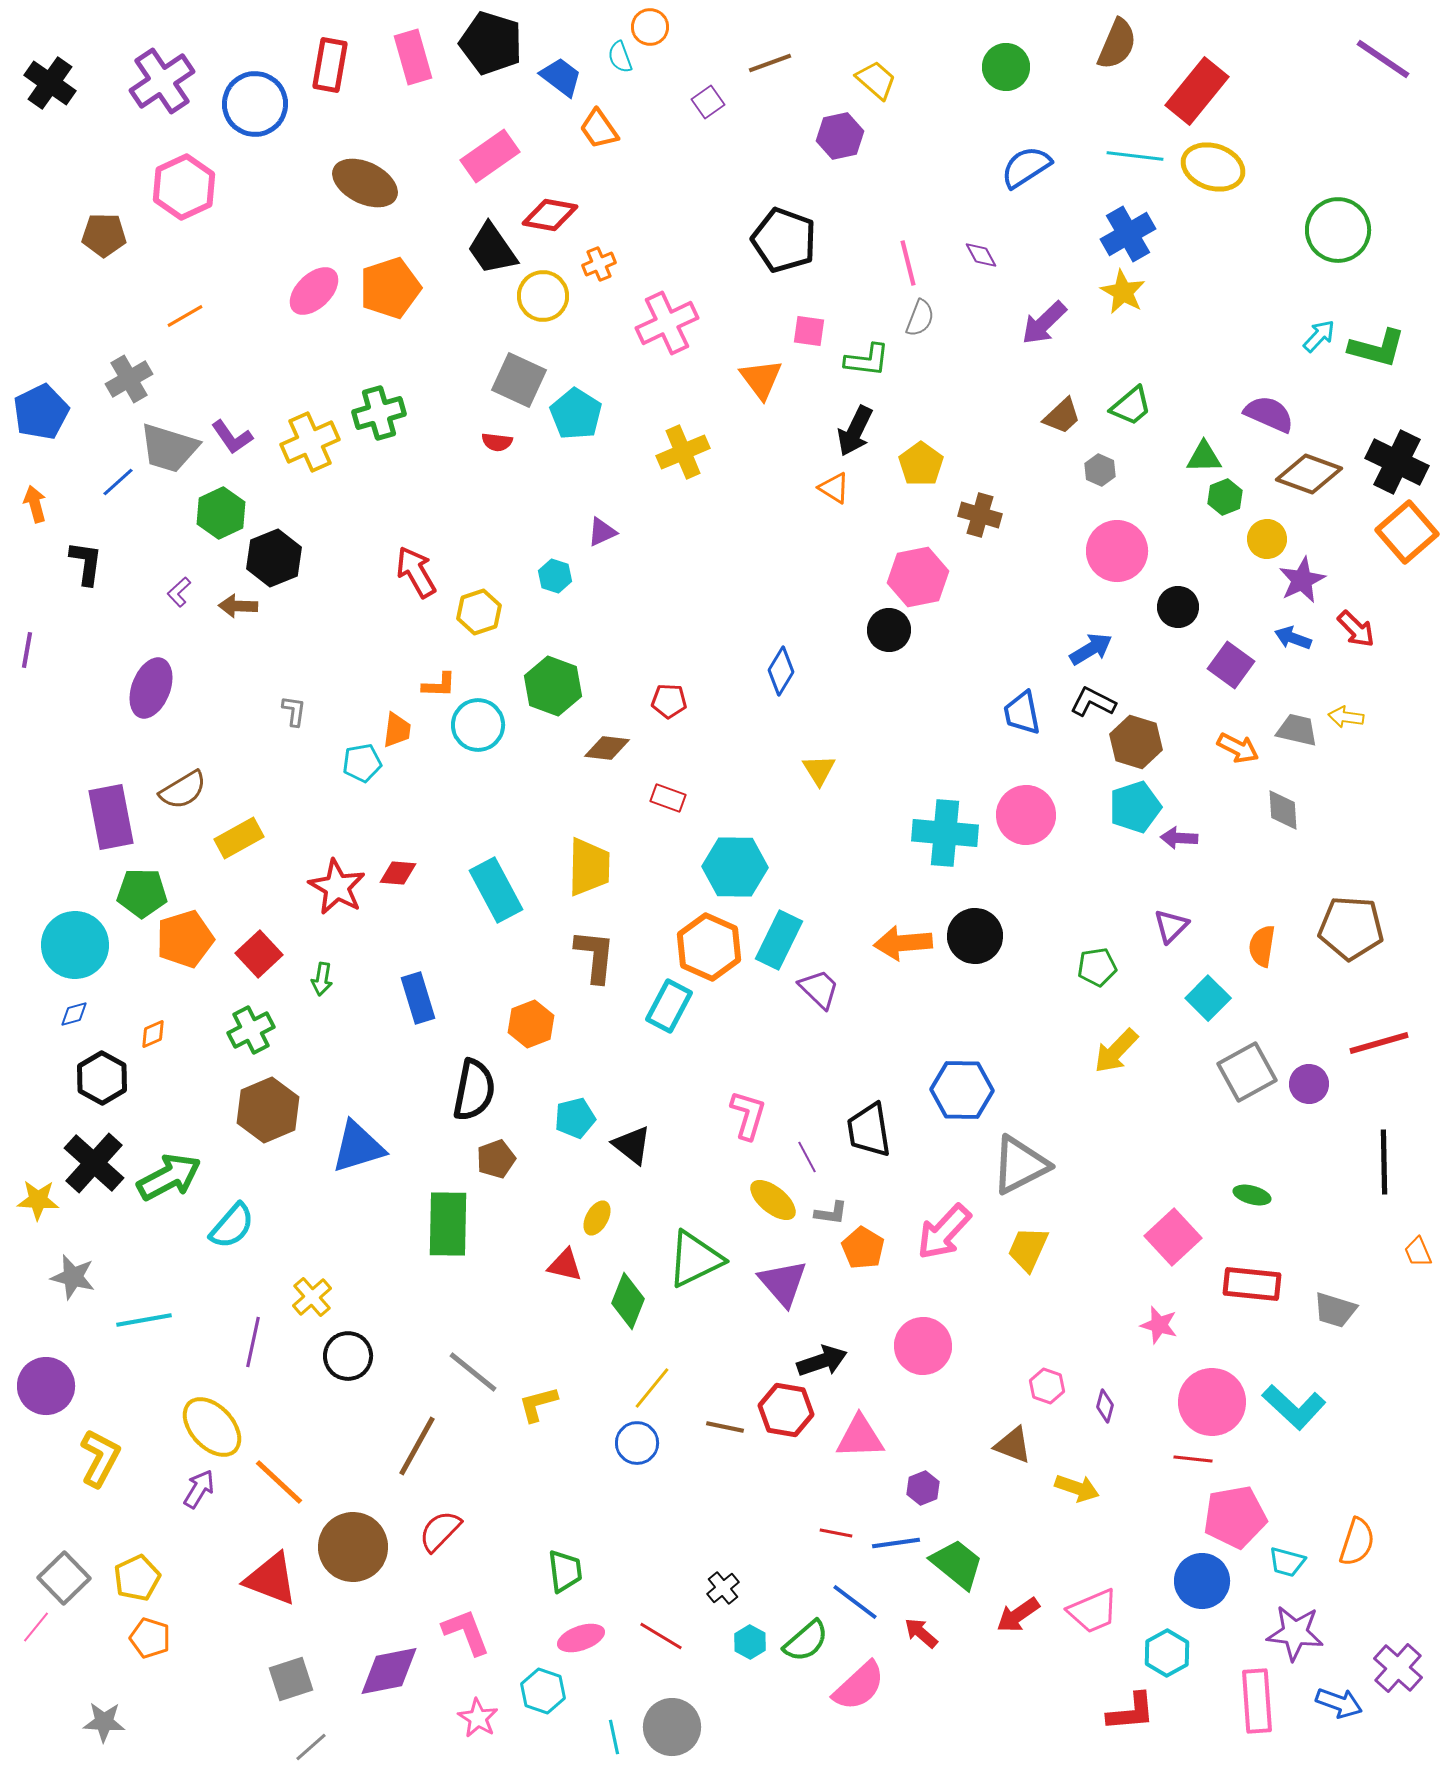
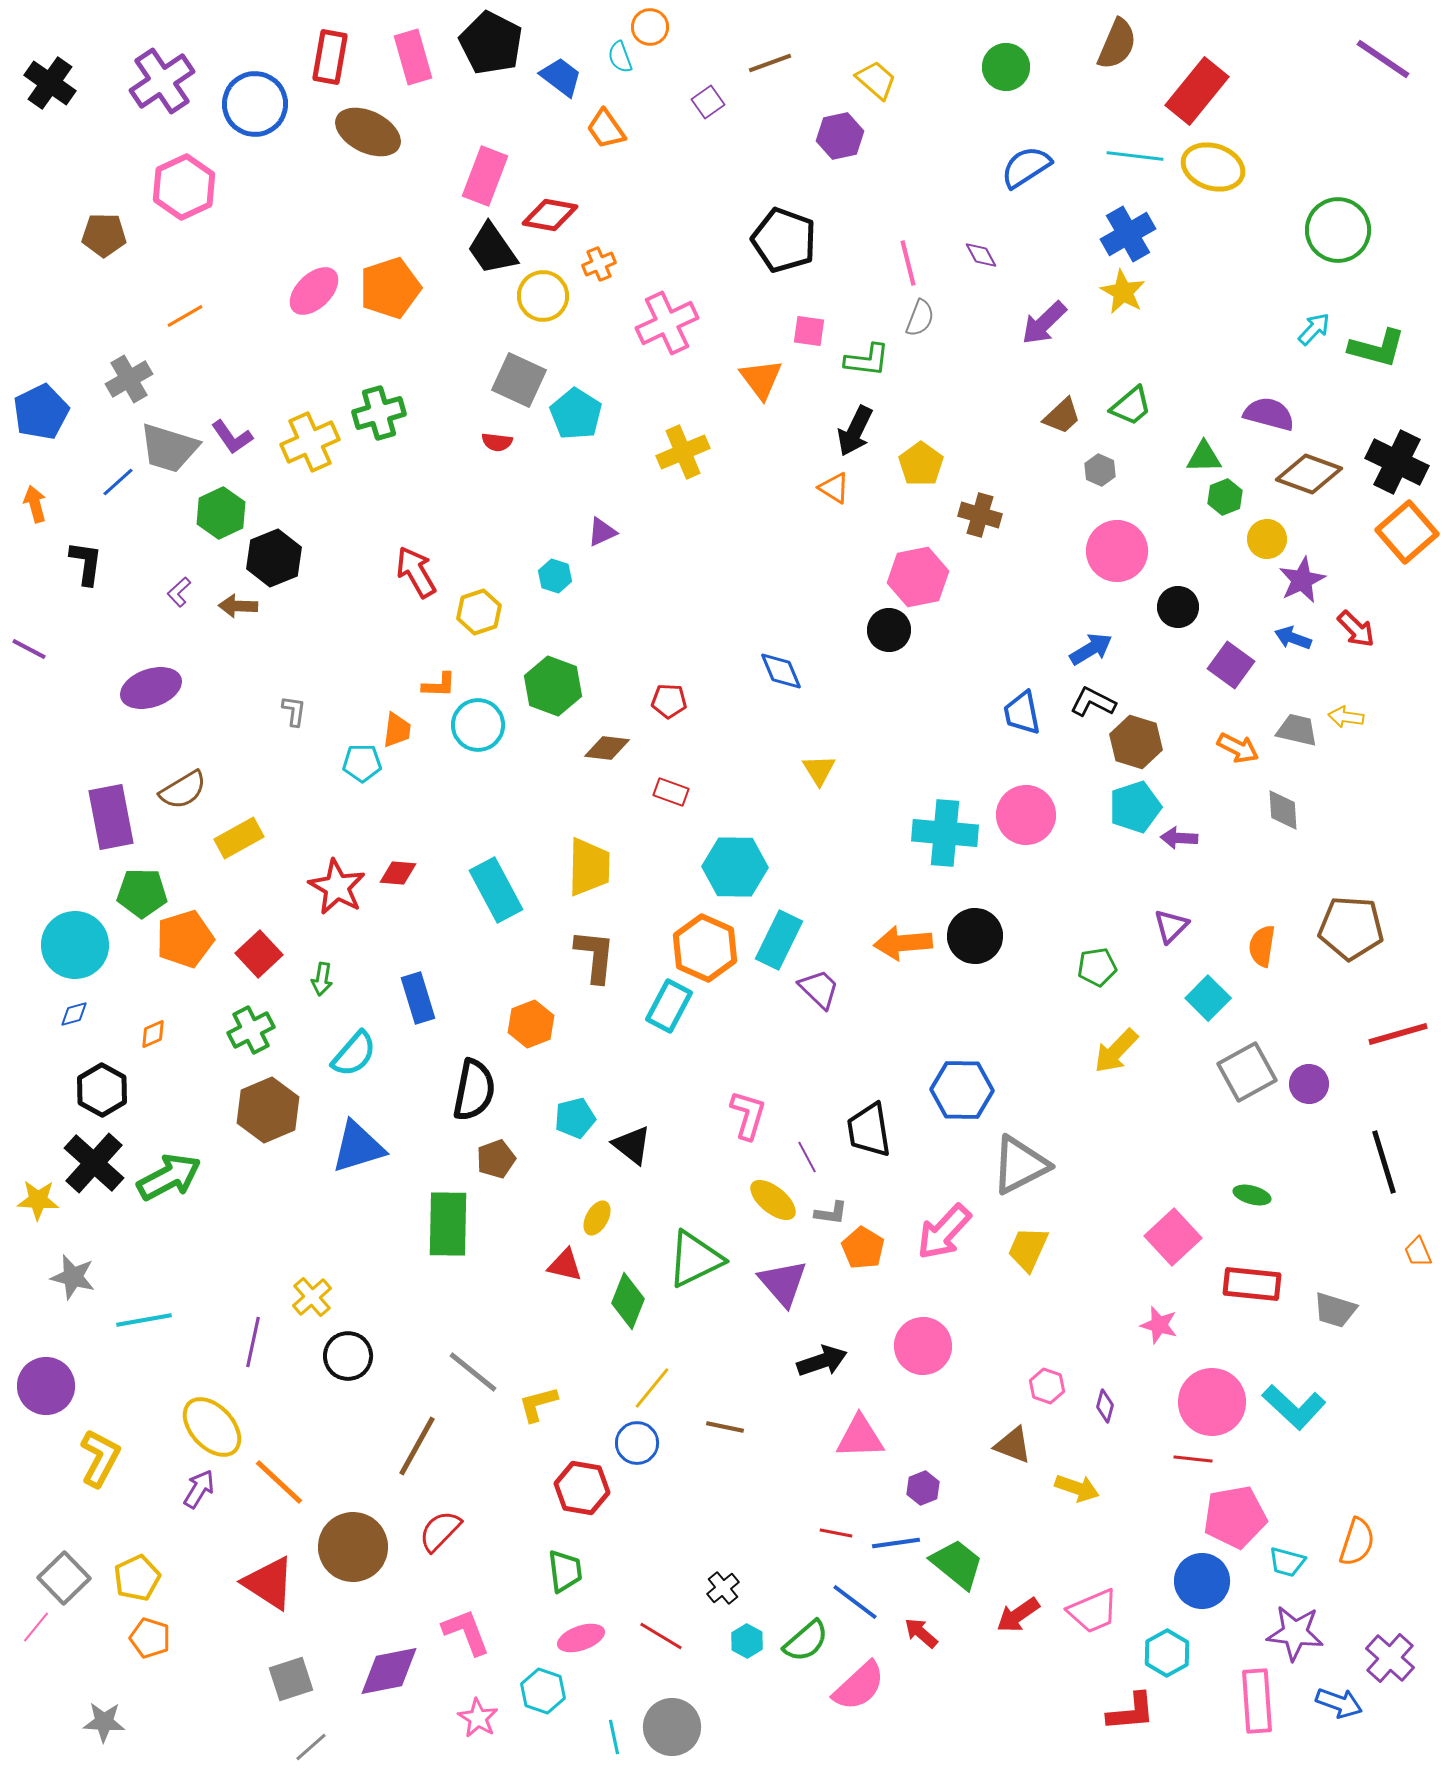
black pentagon at (491, 43): rotated 10 degrees clockwise
red rectangle at (330, 65): moved 8 px up
orange trapezoid at (599, 129): moved 7 px right
pink rectangle at (490, 156): moved 5 px left, 20 px down; rotated 34 degrees counterclockwise
brown ellipse at (365, 183): moved 3 px right, 51 px up
cyan arrow at (1319, 336): moved 5 px left, 7 px up
purple semicircle at (1269, 414): rotated 9 degrees counterclockwise
purple line at (27, 650): moved 2 px right, 1 px up; rotated 72 degrees counterclockwise
blue diamond at (781, 671): rotated 54 degrees counterclockwise
purple ellipse at (151, 688): rotated 50 degrees clockwise
cyan pentagon at (362, 763): rotated 9 degrees clockwise
red rectangle at (668, 798): moved 3 px right, 6 px up
orange hexagon at (709, 947): moved 4 px left, 1 px down
red line at (1379, 1043): moved 19 px right, 9 px up
black hexagon at (102, 1078): moved 12 px down
black line at (1384, 1162): rotated 16 degrees counterclockwise
cyan semicircle at (232, 1226): moved 122 px right, 172 px up
red hexagon at (786, 1410): moved 204 px left, 78 px down
red triangle at (271, 1579): moved 2 px left, 4 px down; rotated 12 degrees clockwise
cyan hexagon at (750, 1642): moved 3 px left, 1 px up
purple cross at (1398, 1668): moved 8 px left, 10 px up
